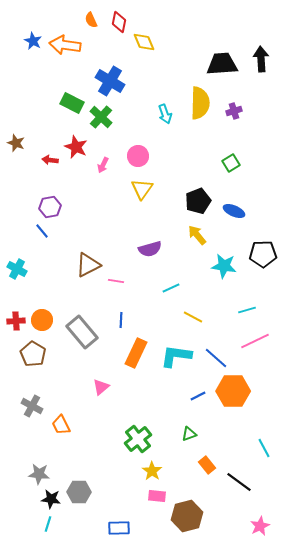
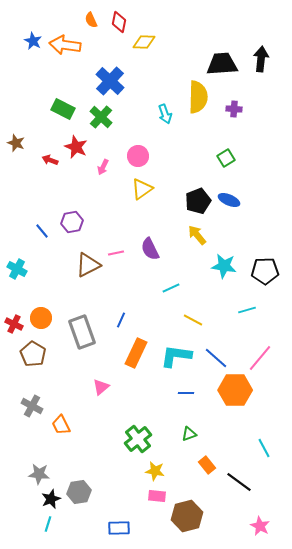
yellow diamond at (144, 42): rotated 65 degrees counterclockwise
black arrow at (261, 59): rotated 10 degrees clockwise
blue cross at (110, 81): rotated 12 degrees clockwise
green rectangle at (72, 103): moved 9 px left, 6 px down
yellow semicircle at (200, 103): moved 2 px left, 6 px up
purple cross at (234, 111): moved 2 px up; rotated 21 degrees clockwise
red arrow at (50, 160): rotated 14 degrees clockwise
green square at (231, 163): moved 5 px left, 5 px up
pink arrow at (103, 165): moved 2 px down
yellow triangle at (142, 189): rotated 20 degrees clockwise
purple hexagon at (50, 207): moved 22 px right, 15 px down
blue ellipse at (234, 211): moved 5 px left, 11 px up
purple semicircle at (150, 249): rotated 80 degrees clockwise
black pentagon at (263, 254): moved 2 px right, 17 px down
pink line at (116, 281): moved 28 px up; rotated 21 degrees counterclockwise
yellow line at (193, 317): moved 3 px down
orange circle at (42, 320): moved 1 px left, 2 px up
blue line at (121, 320): rotated 21 degrees clockwise
red cross at (16, 321): moved 2 px left, 3 px down; rotated 30 degrees clockwise
gray rectangle at (82, 332): rotated 20 degrees clockwise
pink line at (255, 341): moved 5 px right, 17 px down; rotated 24 degrees counterclockwise
orange hexagon at (233, 391): moved 2 px right, 1 px up
blue line at (198, 396): moved 12 px left, 3 px up; rotated 28 degrees clockwise
yellow star at (152, 471): moved 3 px right; rotated 24 degrees counterclockwise
gray hexagon at (79, 492): rotated 10 degrees counterclockwise
black star at (51, 499): rotated 30 degrees counterclockwise
pink star at (260, 526): rotated 18 degrees counterclockwise
